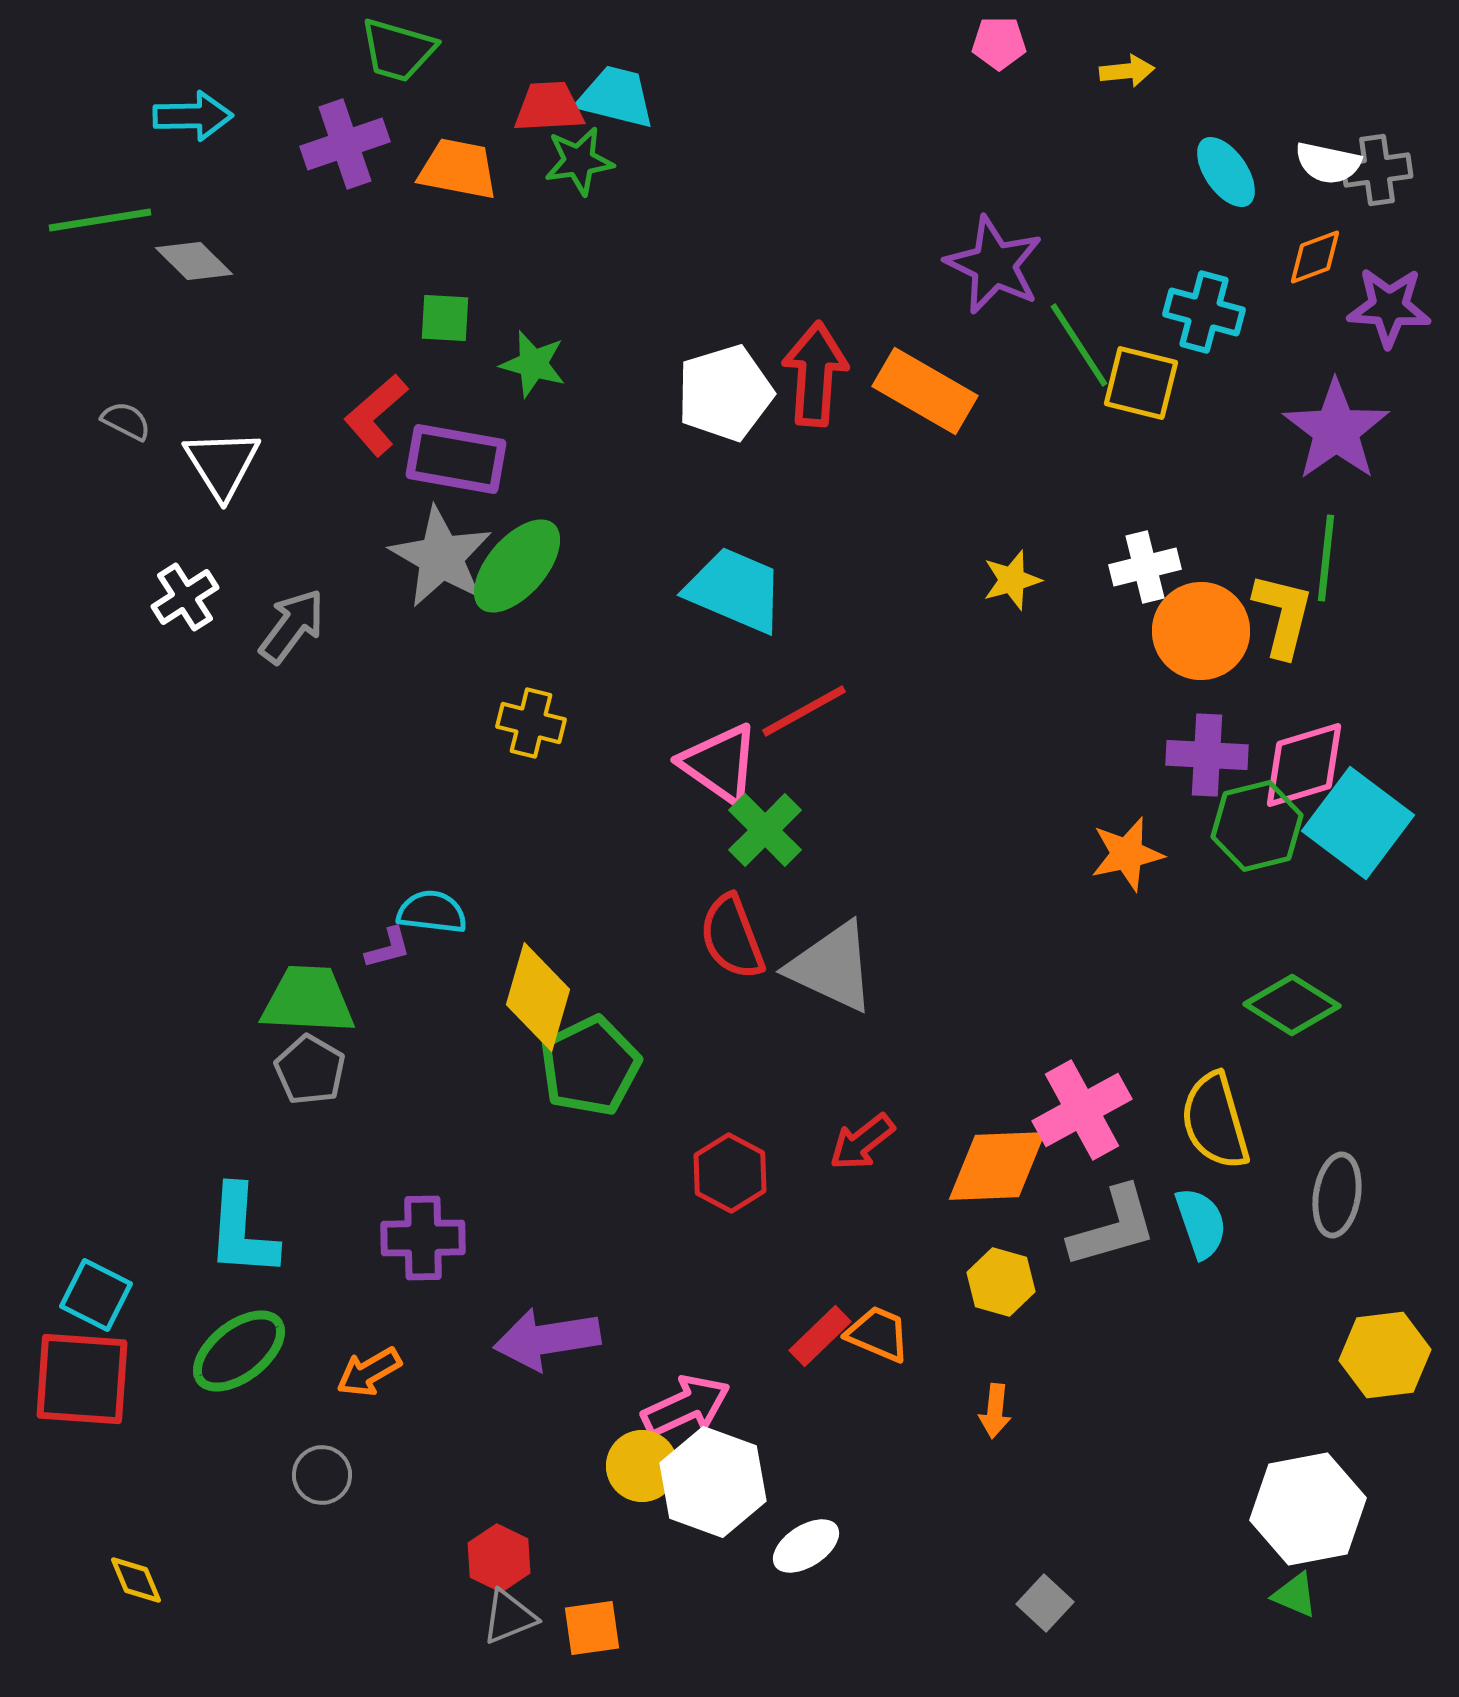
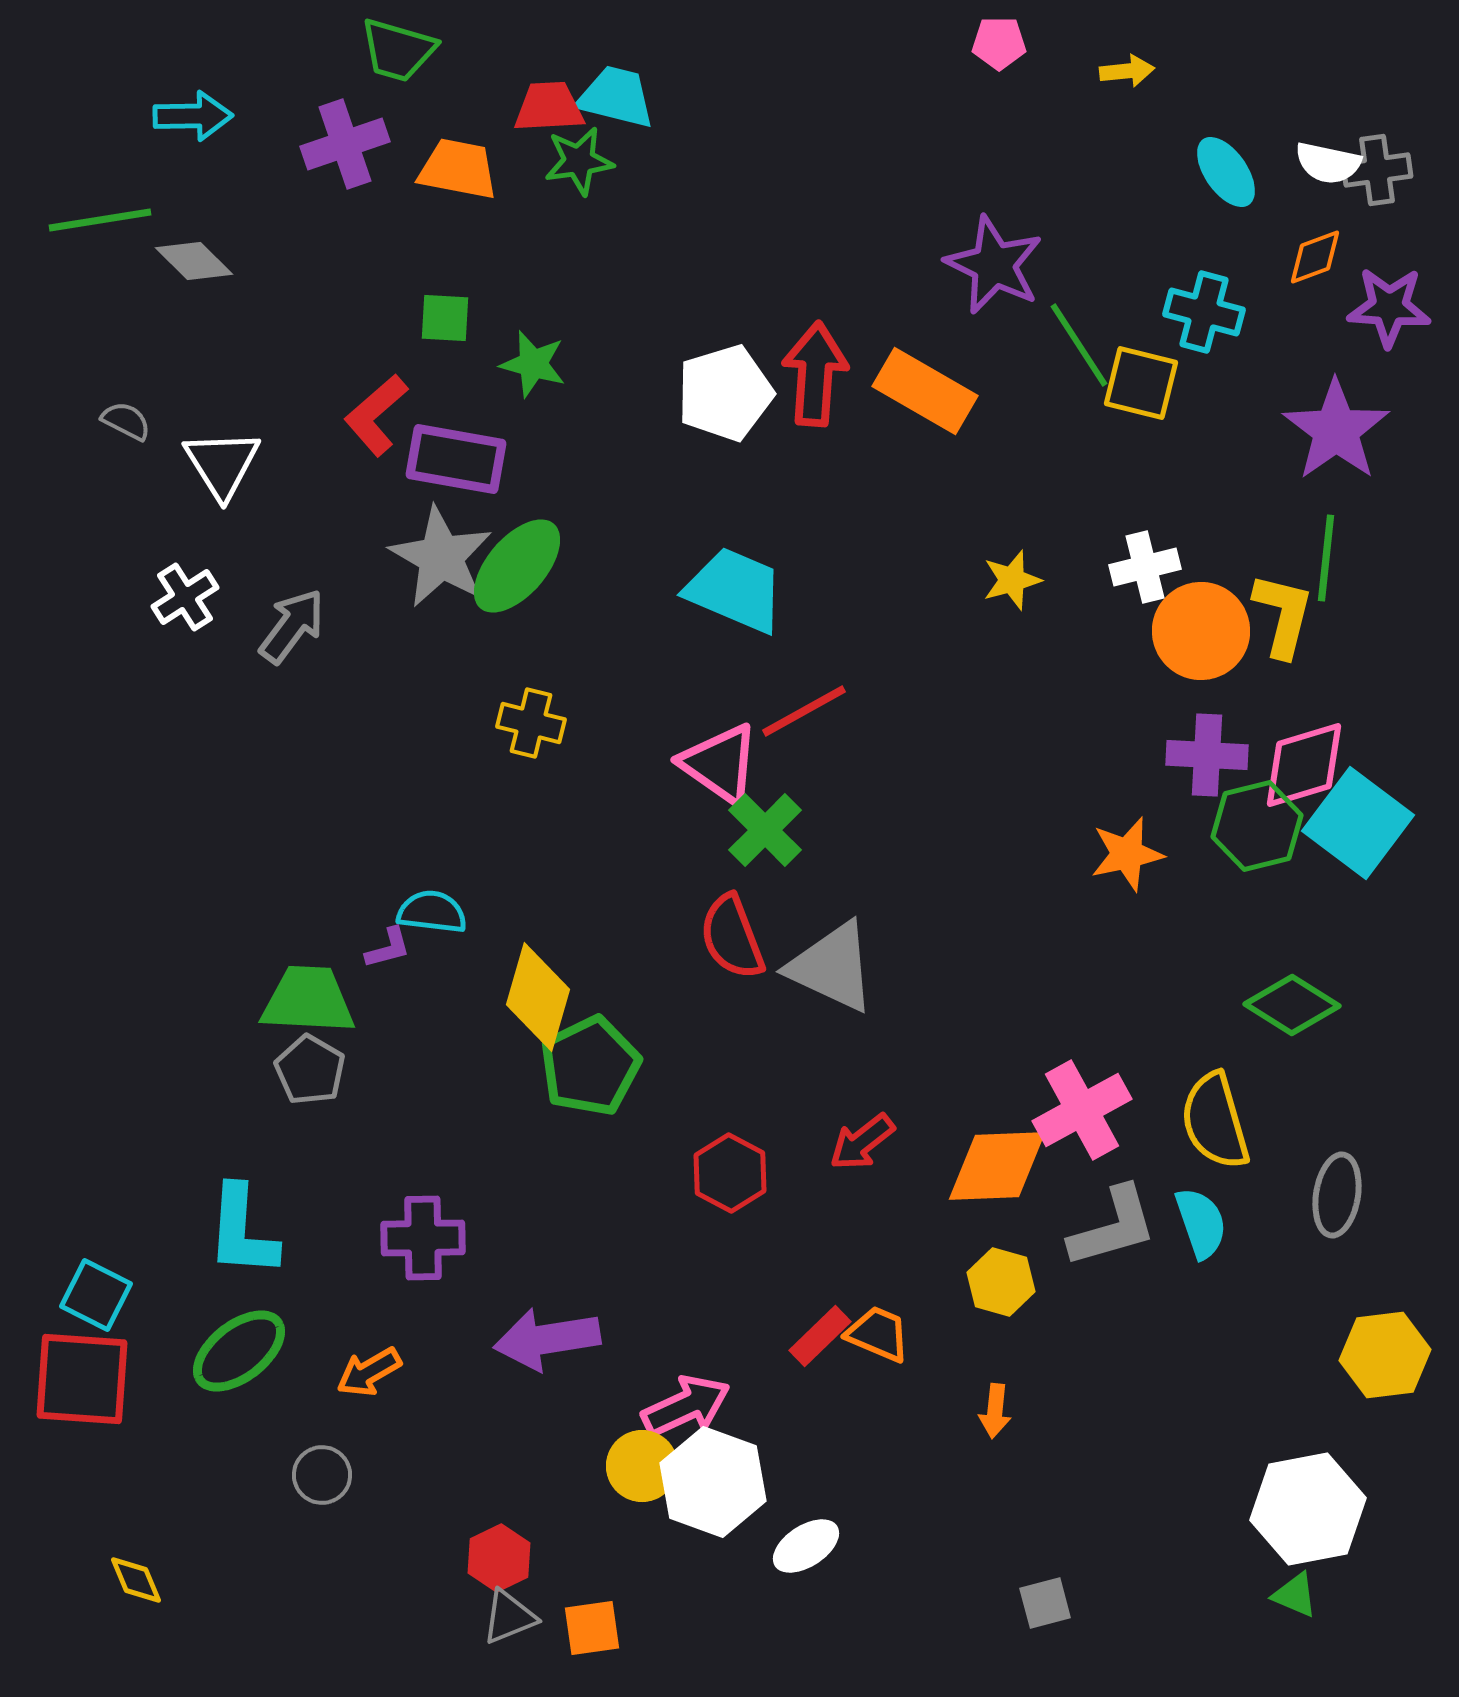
red hexagon at (499, 1558): rotated 8 degrees clockwise
gray square at (1045, 1603): rotated 32 degrees clockwise
